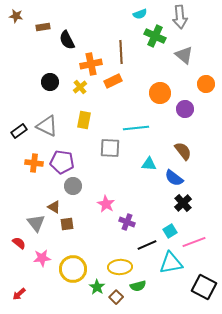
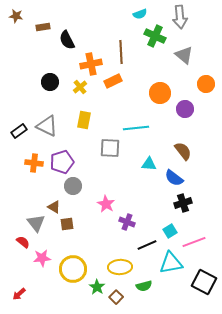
purple pentagon at (62, 162): rotated 25 degrees counterclockwise
black cross at (183, 203): rotated 24 degrees clockwise
red semicircle at (19, 243): moved 4 px right, 1 px up
green semicircle at (138, 286): moved 6 px right
black square at (204, 287): moved 5 px up
